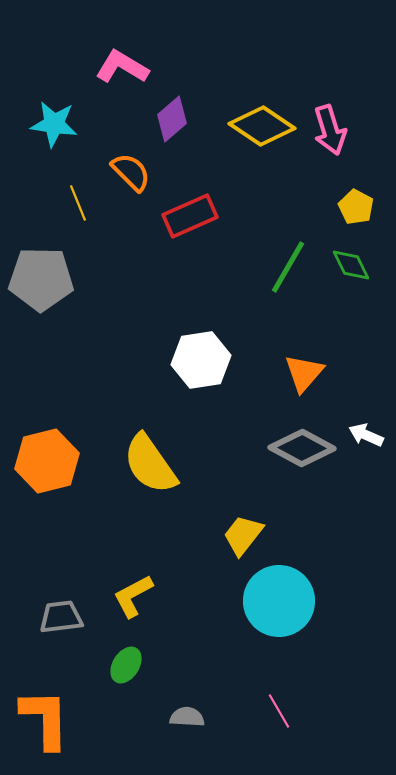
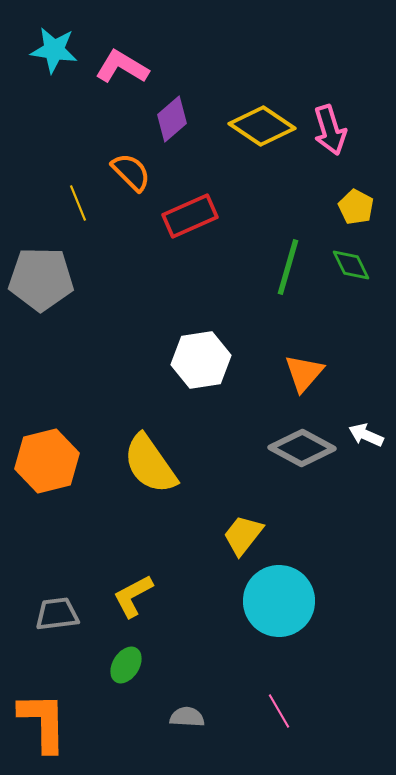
cyan star: moved 74 px up
green line: rotated 14 degrees counterclockwise
gray trapezoid: moved 4 px left, 3 px up
orange L-shape: moved 2 px left, 3 px down
